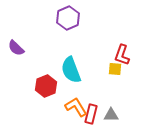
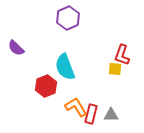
cyan semicircle: moved 6 px left, 3 px up
